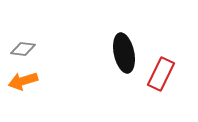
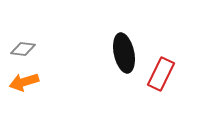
orange arrow: moved 1 px right, 1 px down
